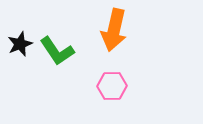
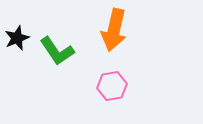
black star: moved 3 px left, 6 px up
pink hexagon: rotated 8 degrees counterclockwise
